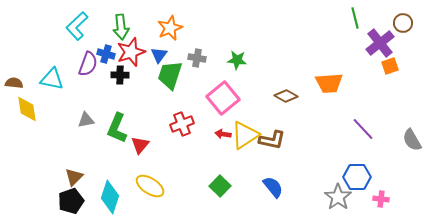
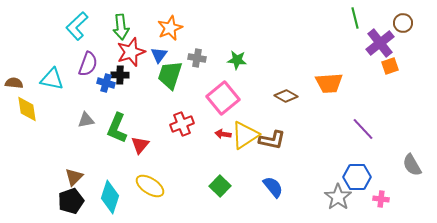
blue cross: moved 29 px down
gray semicircle: moved 25 px down
